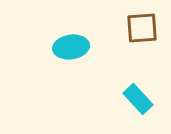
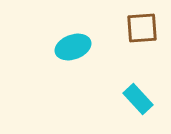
cyan ellipse: moved 2 px right; rotated 12 degrees counterclockwise
